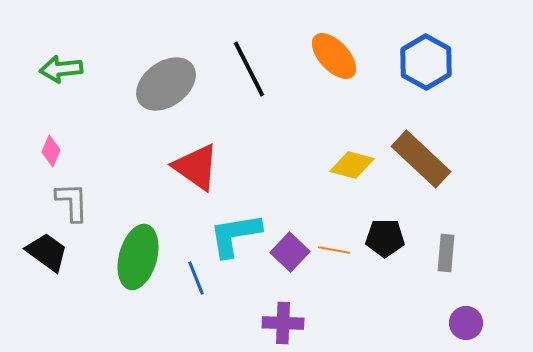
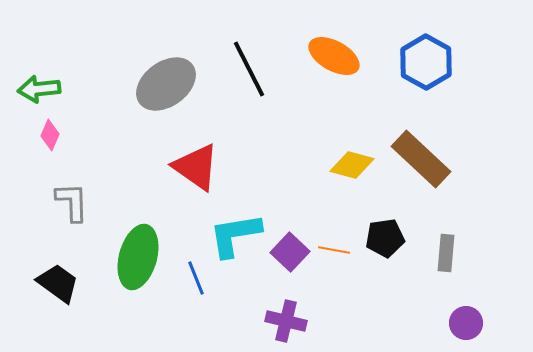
orange ellipse: rotated 18 degrees counterclockwise
green arrow: moved 22 px left, 20 px down
pink diamond: moved 1 px left, 16 px up
black pentagon: rotated 9 degrees counterclockwise
black trapezoid: moved 11 px right, 31 px down
purple cross: moved 3 px right, 2 px up; rotated 12 degrees clockwise
